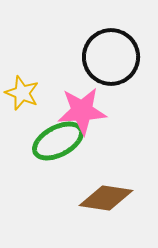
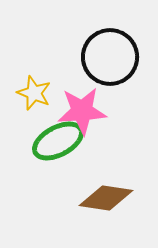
black circle: moved 1 px left
yellow star: moved 12 px right
